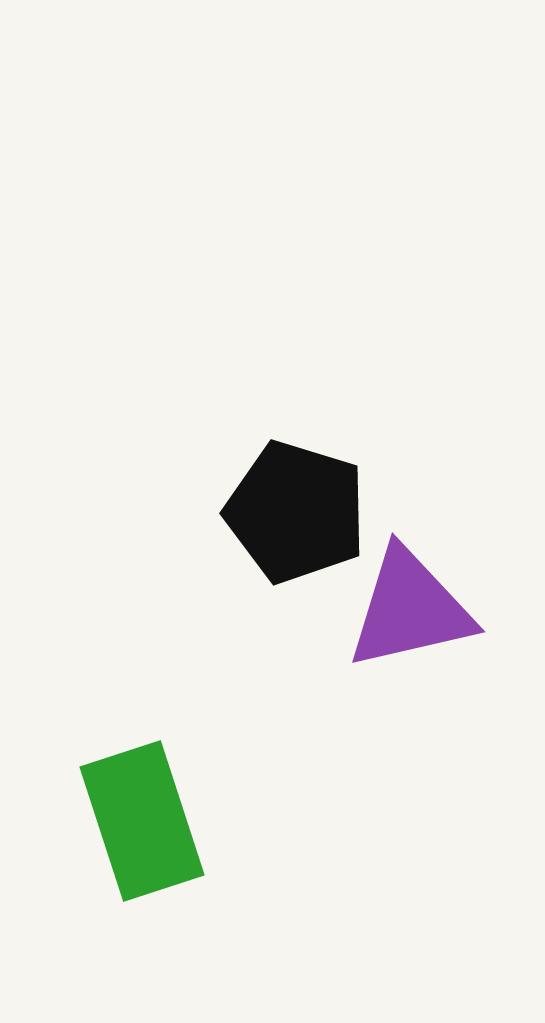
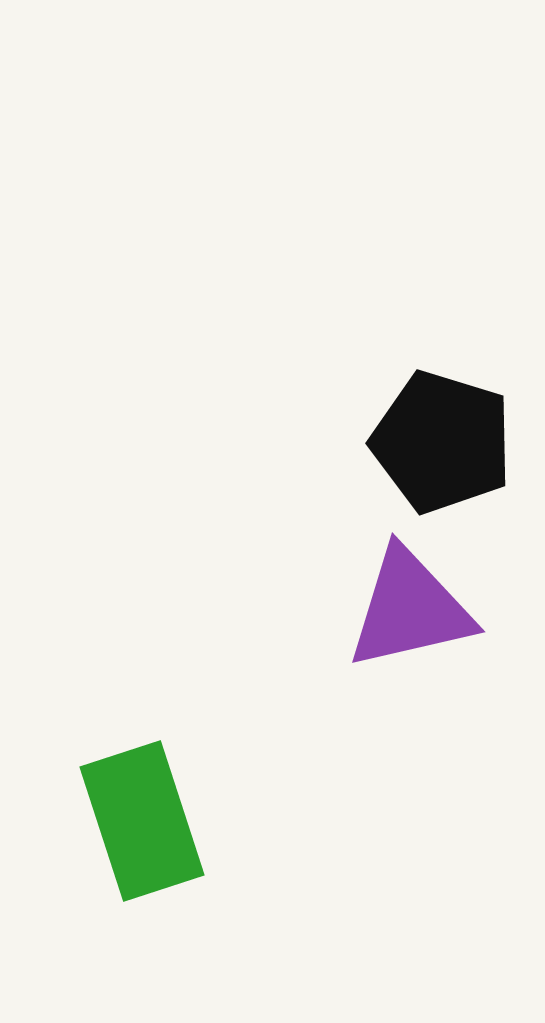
black pentagon: moved 146 px right, 70 px up
